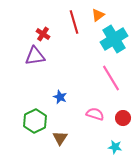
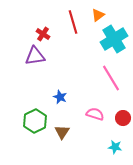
red line: moved 1 px left
brown triangle: moved 2 px right, 6 px up
